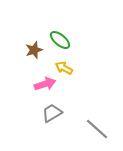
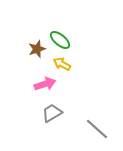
brown star: moved 3 px right, 1 px up
yellow arrow: moved 2 px left, 4 px up
